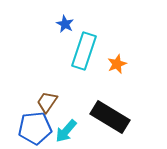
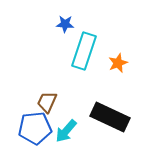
blue star: rotated 24 degrees counterclockwise
orange star: moved 1 px right, 1 px up
brown trapezoid: rotated 10 degrees counterclockwise
black rectangle: rotated 6 degrees counterclockwise
